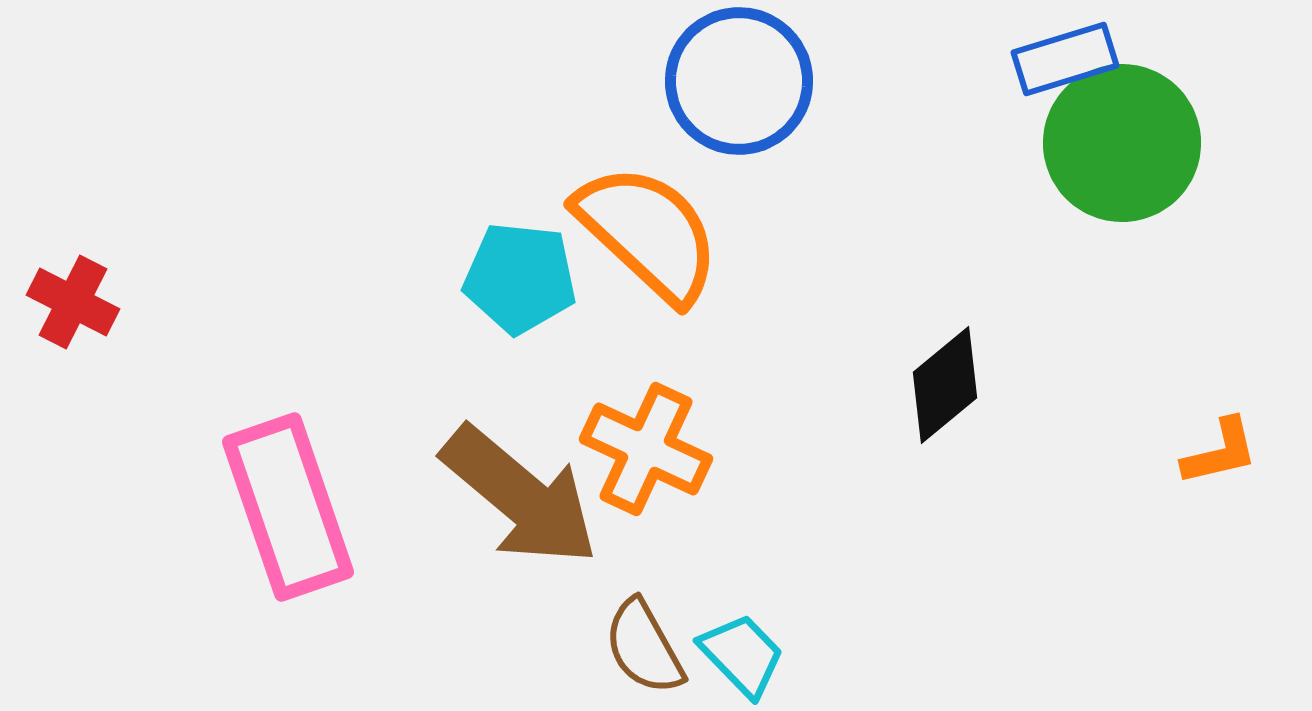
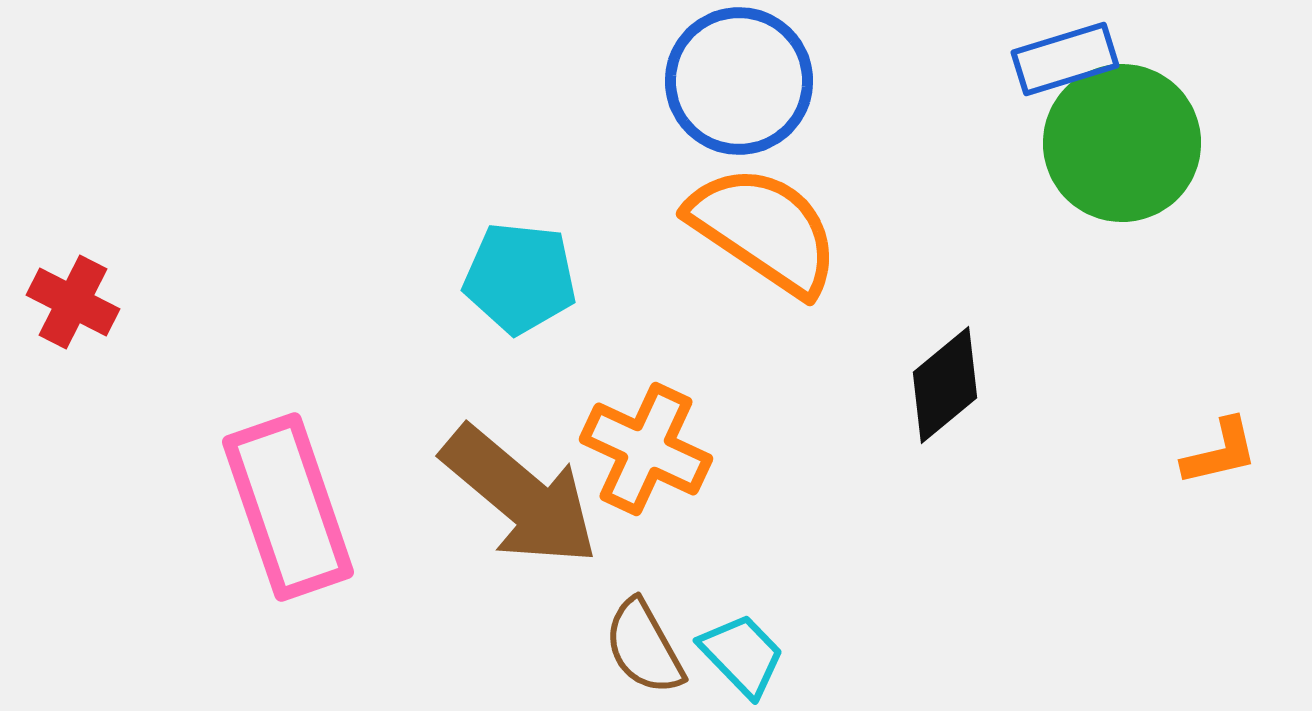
orange semicircle: moved 116 px right, 3 px up; rotated 9 degrees counterclockwise
